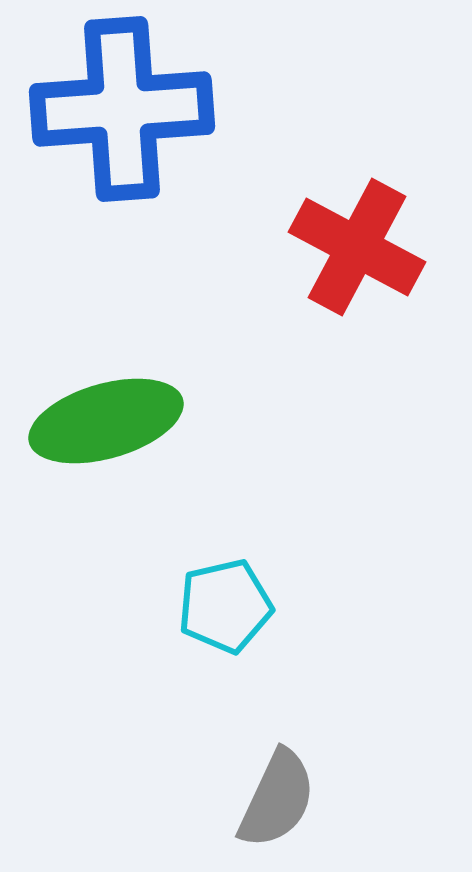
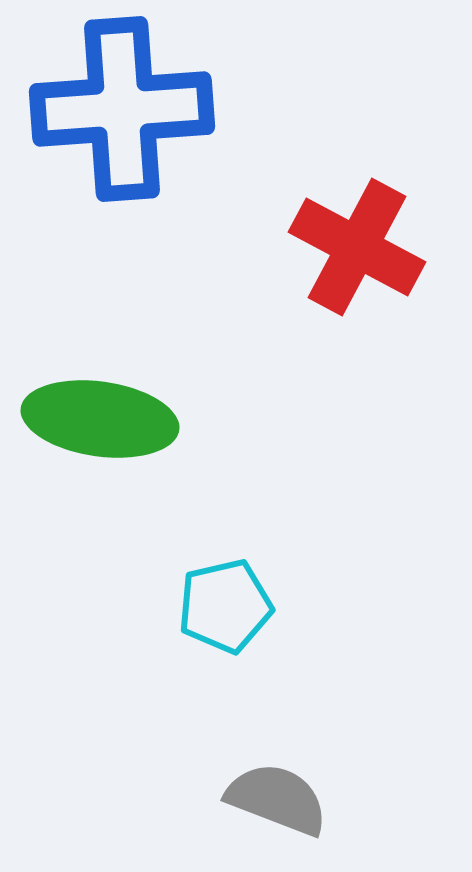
green ellipse: moved 6 px left, 2 px up; rotated 24 degrees clockwise
gray semicircle: rotated 94 degrees counterclockwise
